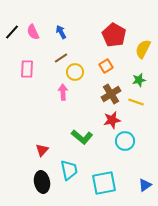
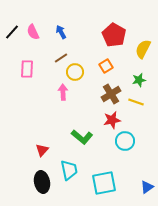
blue triangle: moved 2 px right, 2 px down
